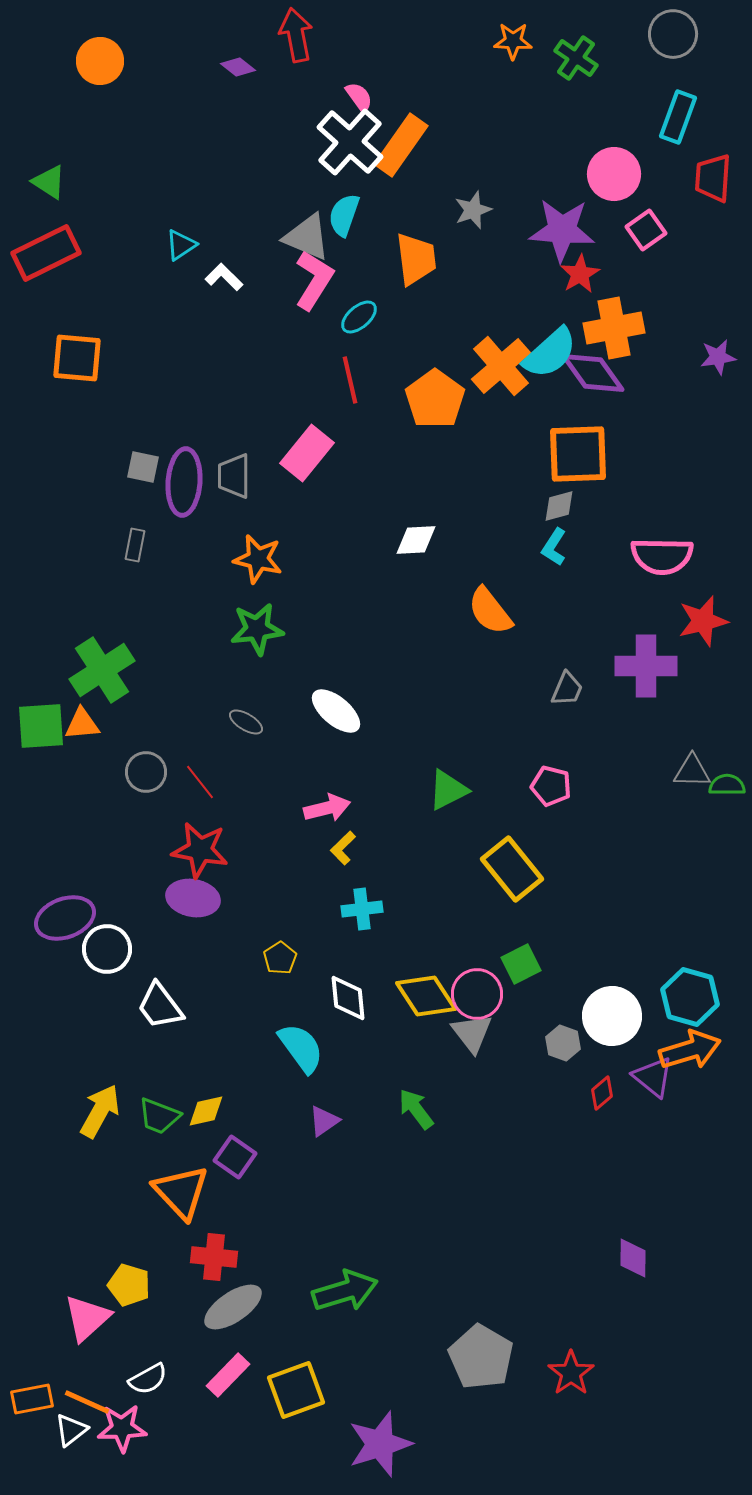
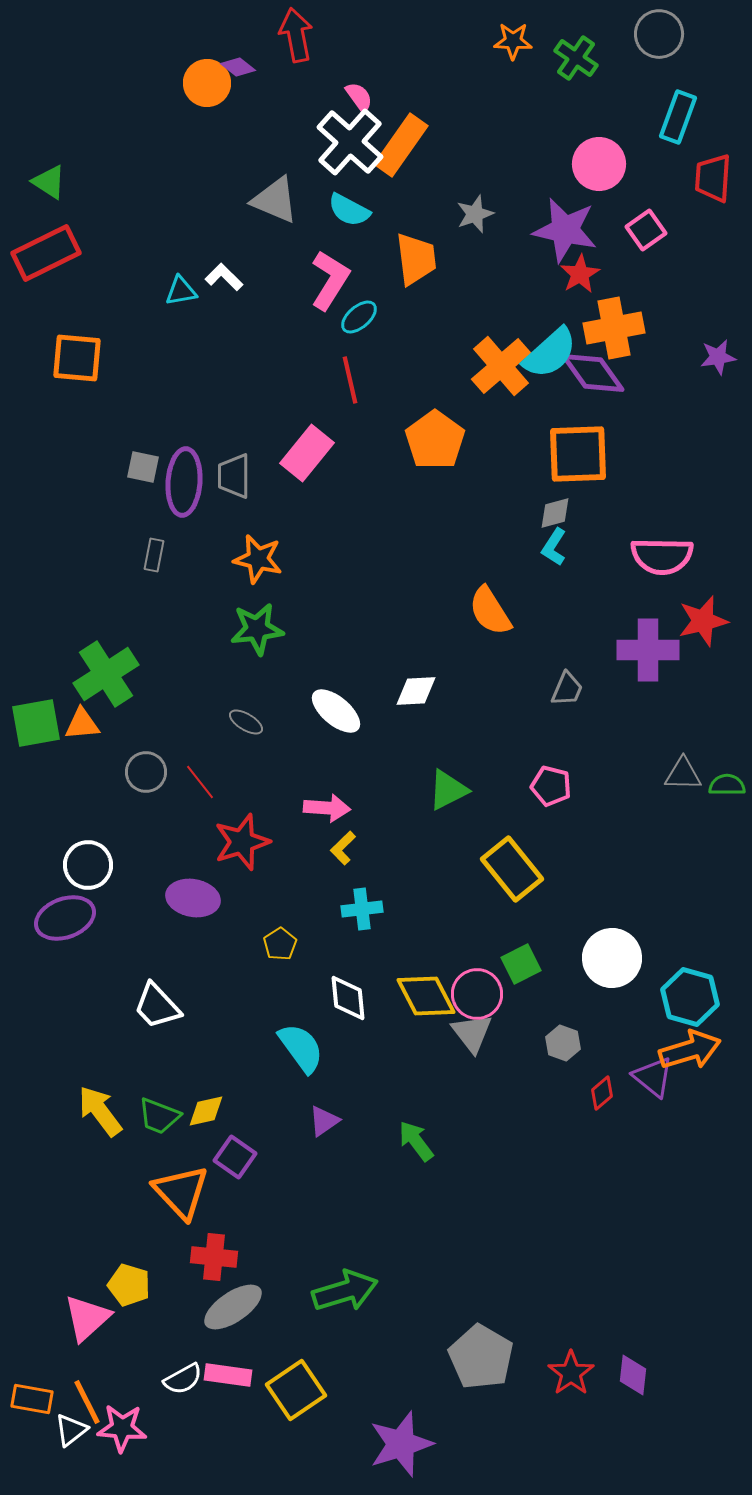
gray circle at (673, 34): moved 14 px left
orange circle at (100, 61): moved 107 px right, 22 px down
pink circle at (614, 174): moved 15 px left, 10 px up
gray star at (473, 210): moved 2 px right, 4 px down
cyan semicircle at (344, 215): moved 5 px right, 5 px up; rotated 81 degrees counterclockwise
purple star at (562, 230): moved 3 px right; rotated 8 degrees clockwise
gray triangle at (307, 237): moved 32 px left, 37 px up
cyan triangle at (181, 245): moved 46 px down; rotated 24 degrees clockwise
pink L-shape at (314, 280): moved 16 px right
orange pentagon at (435, 399): moved 41 px down
gray diamond at (559, 506): moved 4 px left, 7 px down
white diamond at (416, 540): moved 151 px down
gray rectangle at (135, 545): moved 19 px right, 10 px down
orange semicircle at (490, 611): rotated 6 degrees clockwise
purple cross at (646, 666): moved 2 px right, 16 px up
green cross at (102, 670): moved 4 px right, 4 px down
green square at (41, 726): moved 5 px left, 3 px up; rotated 6 degrees counterclockwise
gray triangle at (692, 771): moved 9 px left, 3 px down
pink arrow at (327, 808): rotated 18 degrees clockwise
red star at (200, 850): moved 42 px right, 8 px up; rotated 28 degrees counterclockwise
white circle at (107, 949): moved 19 px left, 84 px up
yellow pentagon at (280, 958): moved 14 px up
yellow diamond at (426, 996): rotated 6 degrees clockwise
white trapezoid at (160, 1006): moved 3 px left; rotated 6 degrees counterclockwise
white circle at (612, 1016): moved 58 px up
green arrow at (416, 1109): moved 32 px down
yellow arrow at (100, 1111): rotated 66 degrees counterclockwise
purple diamond at (633, 1258): moved 117 px down; rotated 6 degrees clockwise
pink rectangle at (228, 1375): rotated 54 degrees clockwise
white semicircle at (148, 1379): moved 35 px right
yellow square at (296, 1390): rotated 14 degrees counterclockwise
orange rectangle at (32, 1399): rotated 21 degrees clockwise
orange line at (87, 1402): rotated 39 degrees clockwise
pink star at (122, 1428): rotated 6 degrees clockwise
purple star at (380, 1444): moved 21 px right
